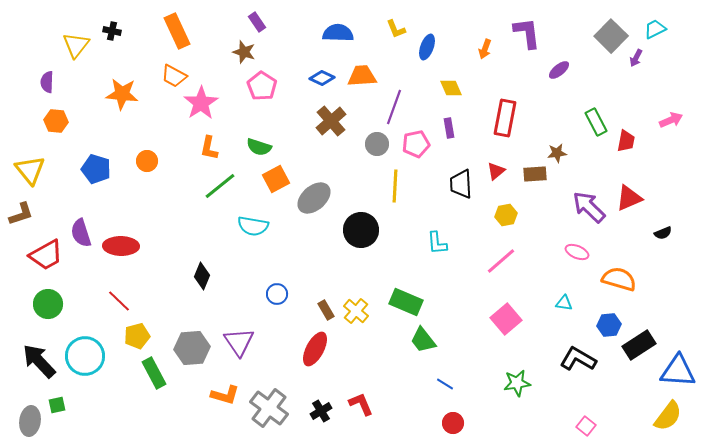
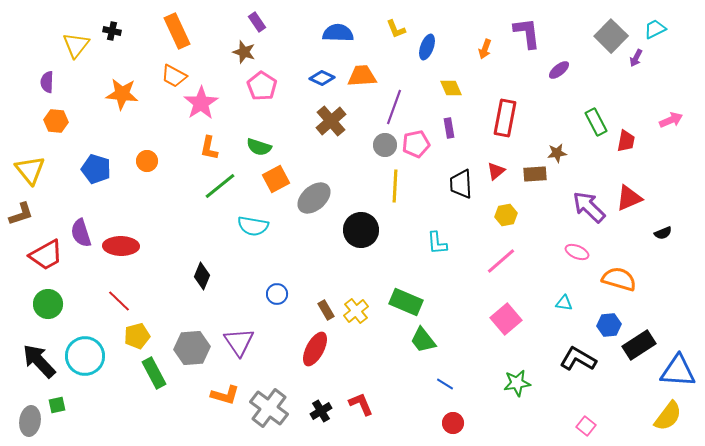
gray circle at (377, 144): moved 8 px right, 1 px down
yellow cross at (356, 311): rotated 10 degrees clockwise
